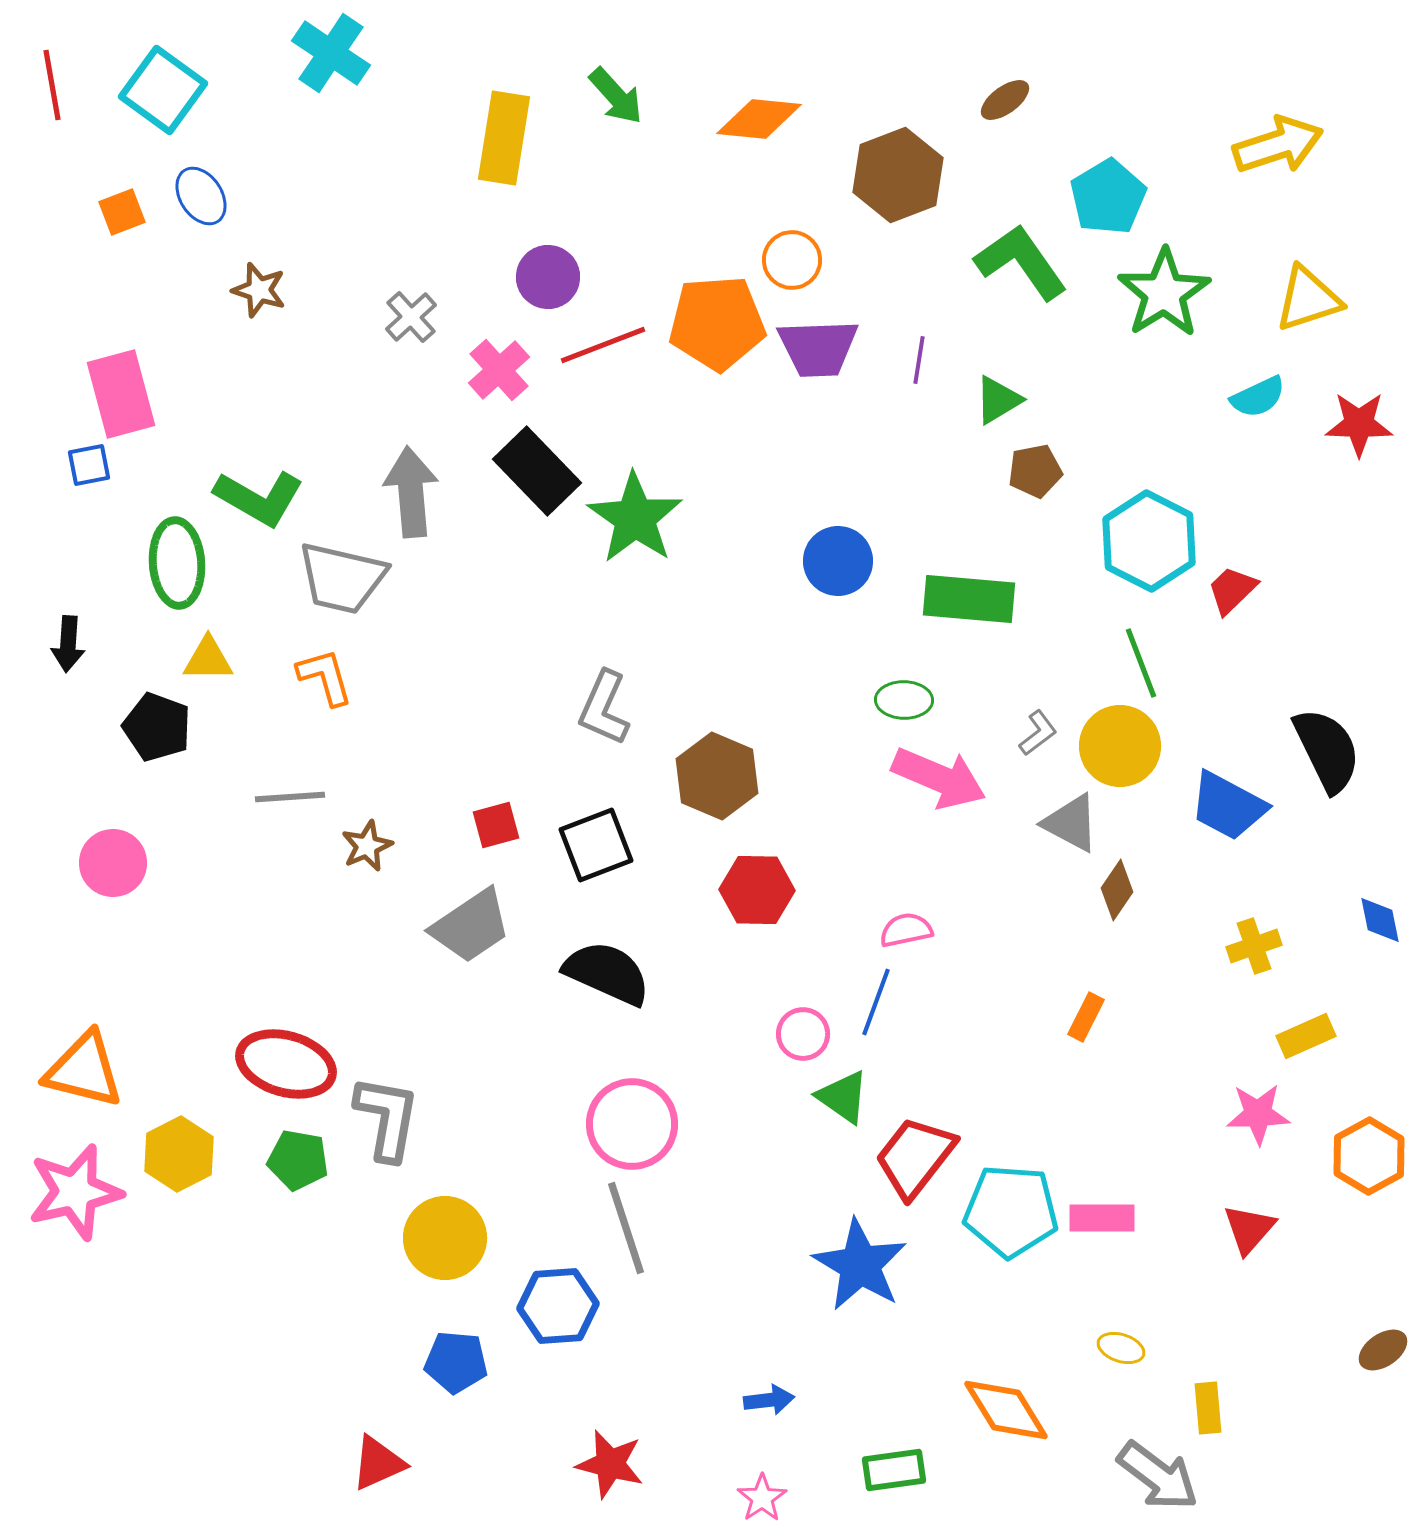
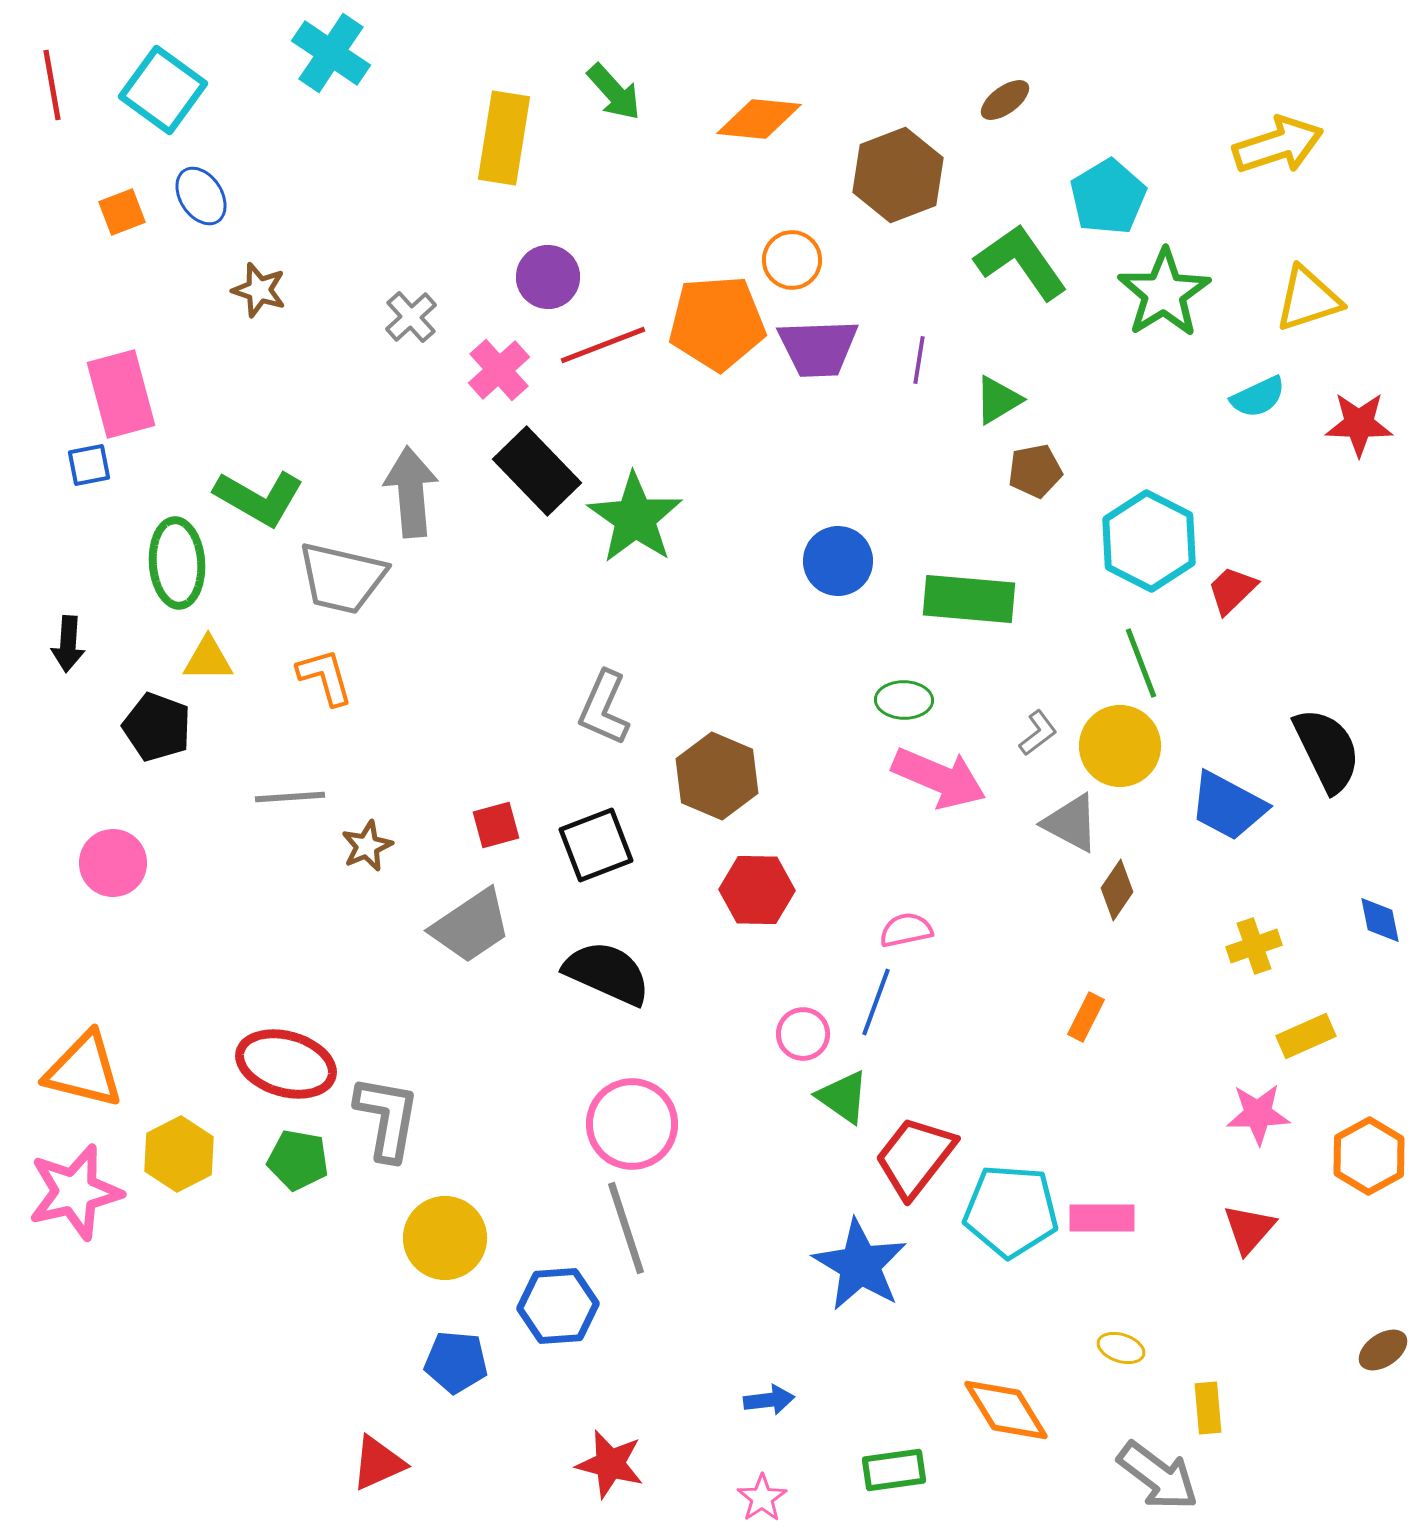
green arrow at (616, 96): moved 2 px left, 4 px up
